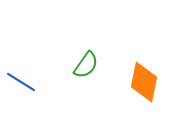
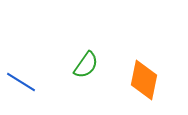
orange diamond: moved 2 px up
